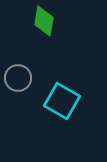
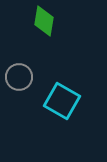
gray circle: moved 1 px right, 1 px up
